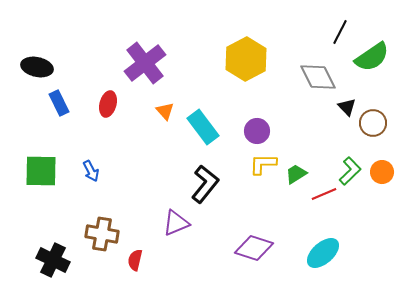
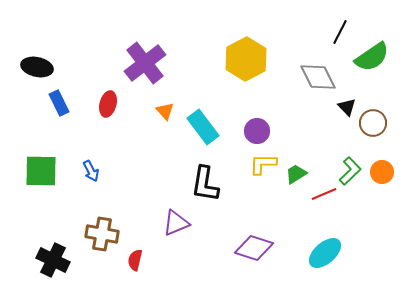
black L-shape: rotated 150 degrees clockwise
cyan ellipse: moved 2 px right
